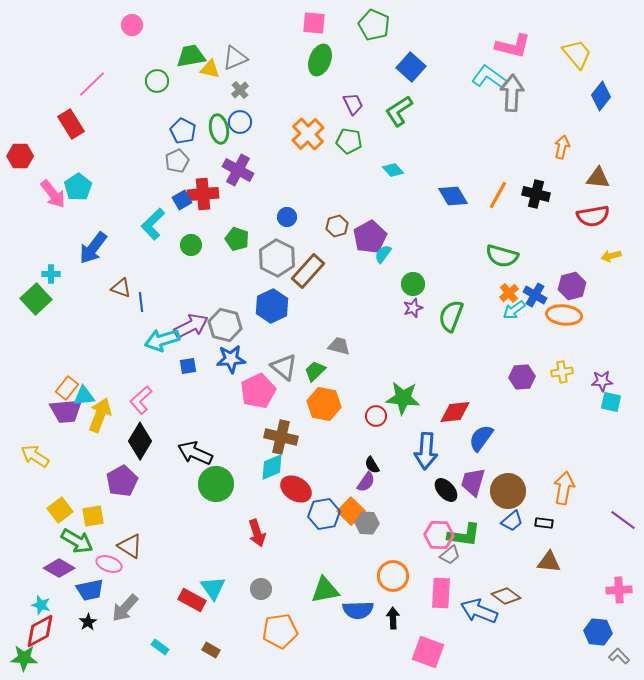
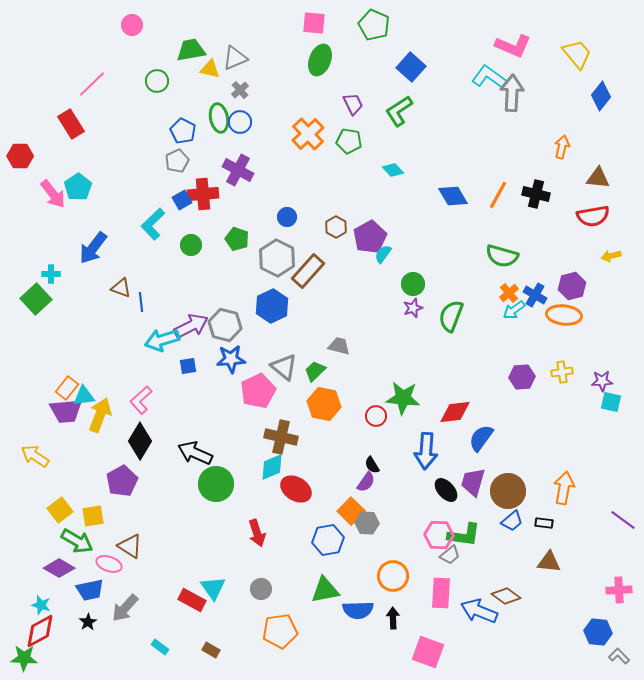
pink L-shape at (513, 46): rotated 9 degrees clockwise
green trapezoid at (191, 56): moved 6 px up
green ellipse at (219, 129): moved 11 px up
brown hexagon at (337, 226): moved 1 px left, 1 px down; rotated 15 degrees counterclockwise
blue hexagon at (324, 514): moved 4 px right, 26 px down
